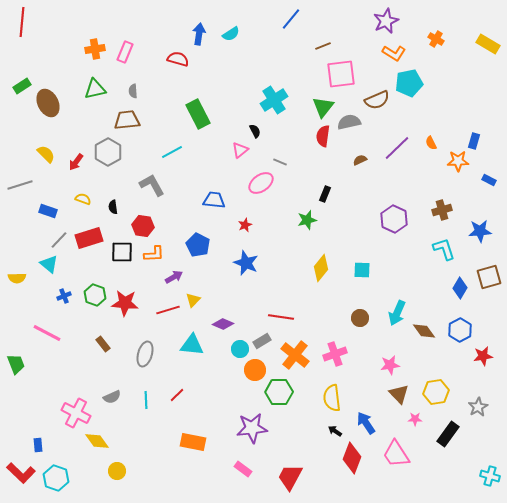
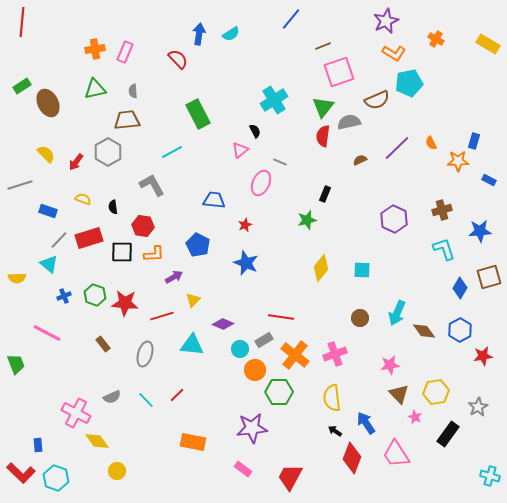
red semicircle at (178, 59): rotated 30 degrees clockwise
pink square at (341, 74): moved 2 px left, 2 px up; rotated 12 degrees counterclockwise
pink ellipse at (261, 183): rotated 30 degrees counterclockwise
red line at (168, 310): moved 6 px left, 6 px down
gray rectangle at (262, 341): moved 2 px right, 1 px up
cyan line at (146, 400): rotated 42 degrees counterclockwise
pink star at (415, 419): moved 2 px up; rotated 24 degrees clockwise
